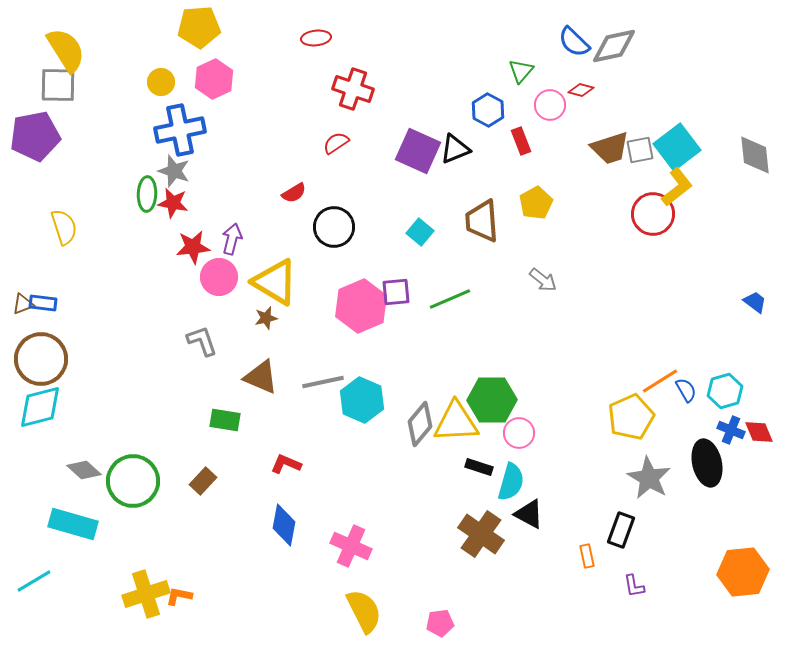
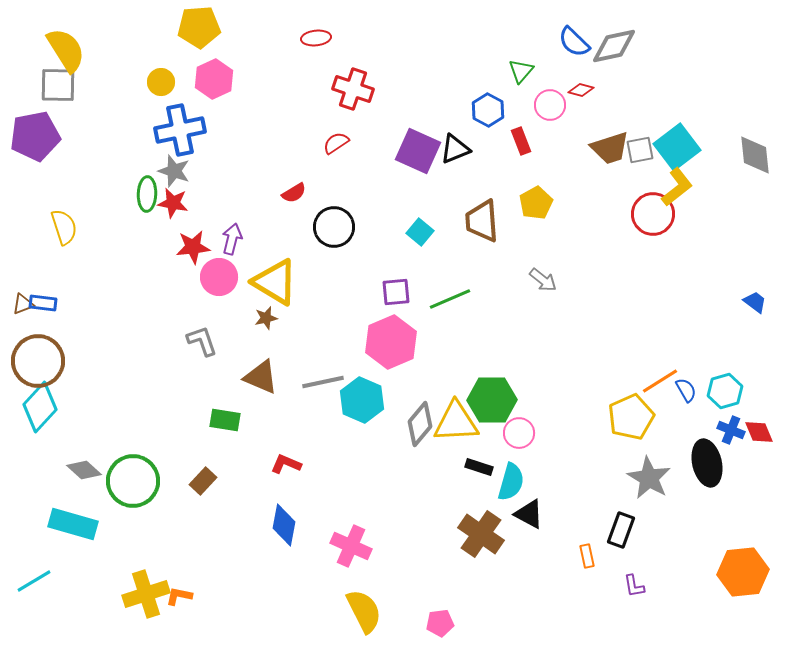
pink hexagon at (361, 306): moved 30 px right, 36 px down
brown circle at (41, 359): moved 3 px left, 2 px down
cyan diamond at (40, 407): rotated 33 degrees counterclockwise
